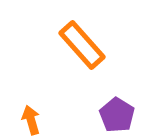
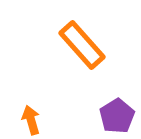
purple pentagon: moved 1 px down; rotated 8 degrees clockwise
